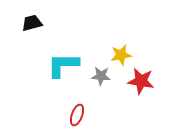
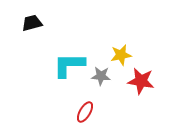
cyan L-shape: moved 6 px right
red ellipse: moved 8 px right, 3 px up; rotated 10 degrees clockwise
